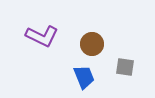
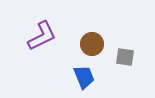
purple L-shape: rotated 52 degrees counterclockwise
gray square: moved 10 px up
